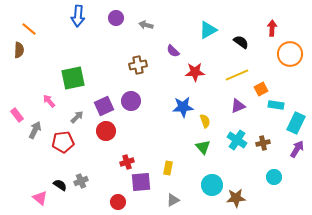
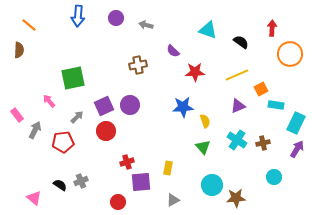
orange line at (29, 29): moved 4 px up
cyan triangle at (208, 30): rotated 48 degrees clockwise
purple circle at (131, 101): moved 1 px left, 4 px down
pink triangle at (40, 198): moved 6 px left
